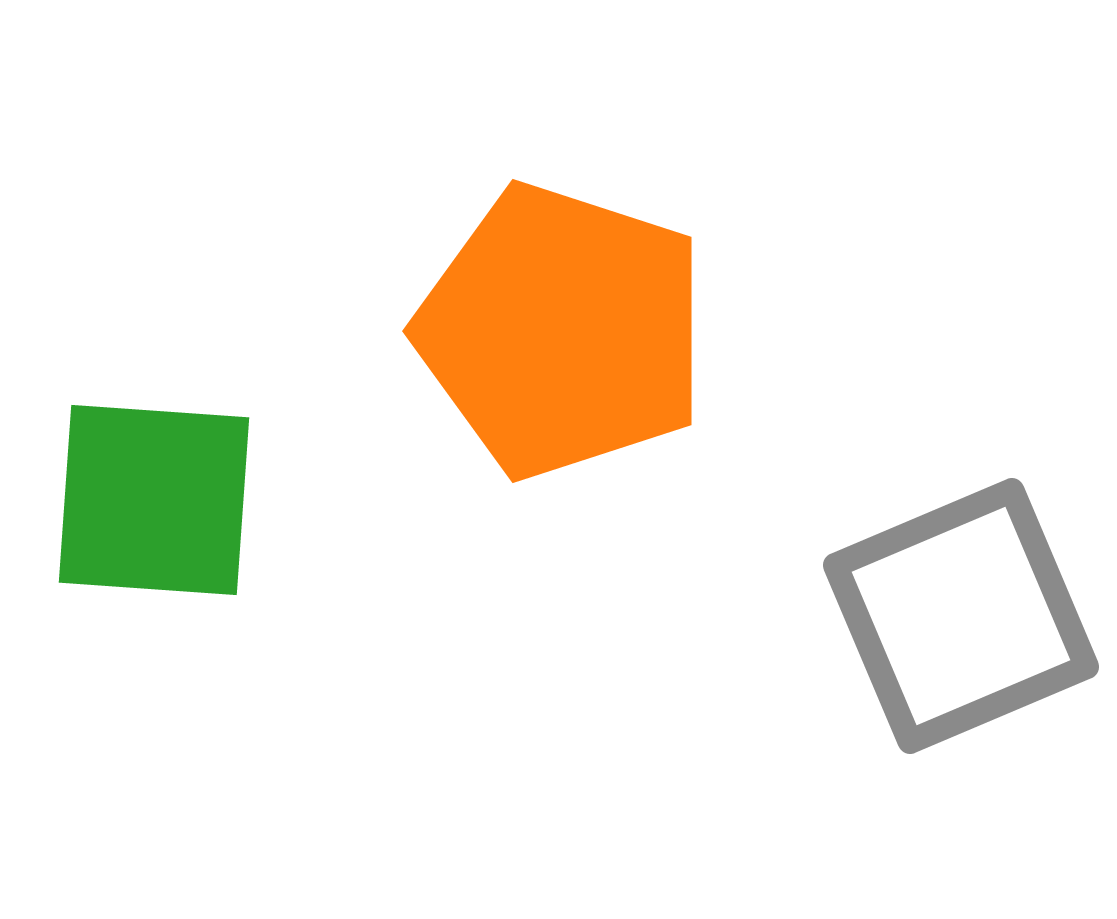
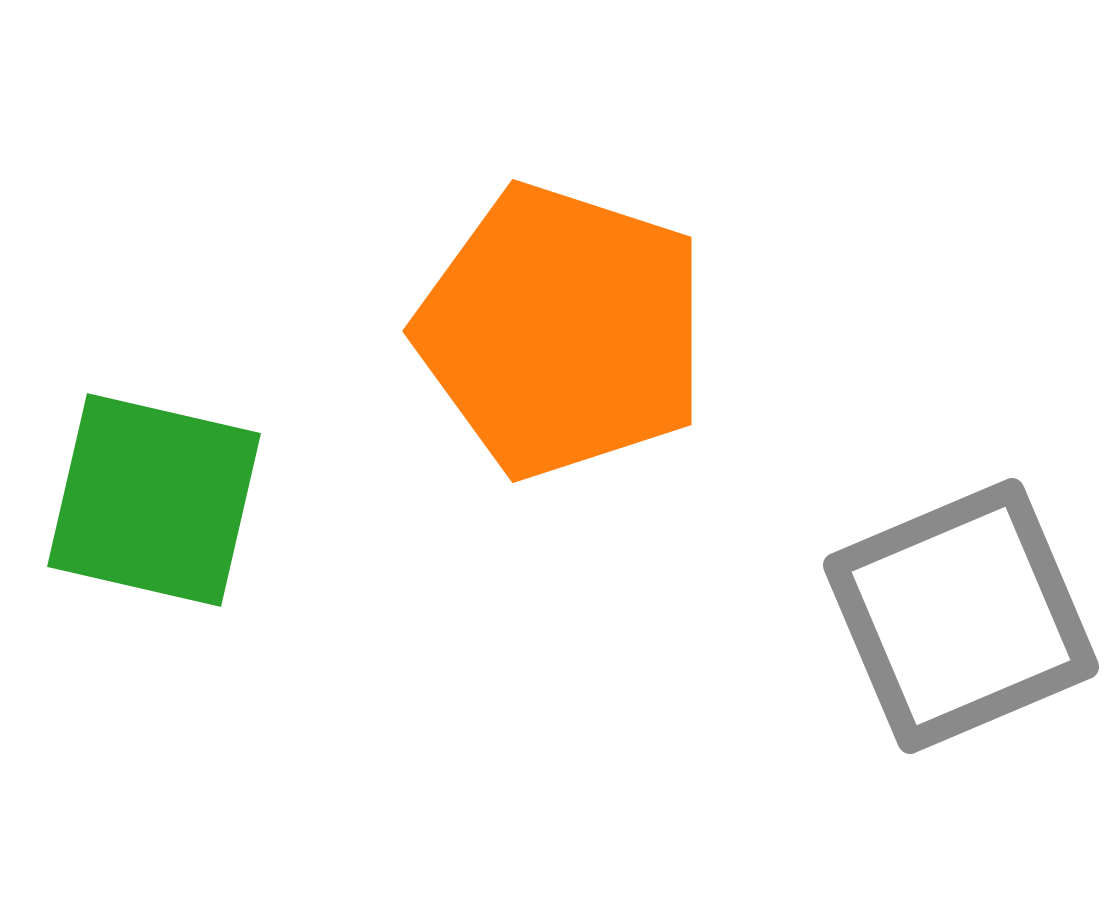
green square: rotated 9 degrees clockwise
